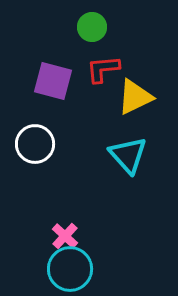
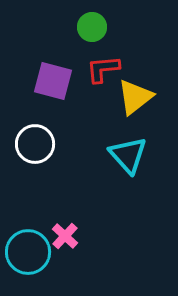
yellow triangle: rotated 12 degrees counterclockwise
cyan circle: moved 42 px left, 17 px up
